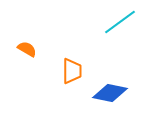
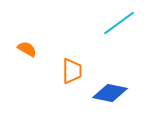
cyan line: moved 1 px left, 1 px down
